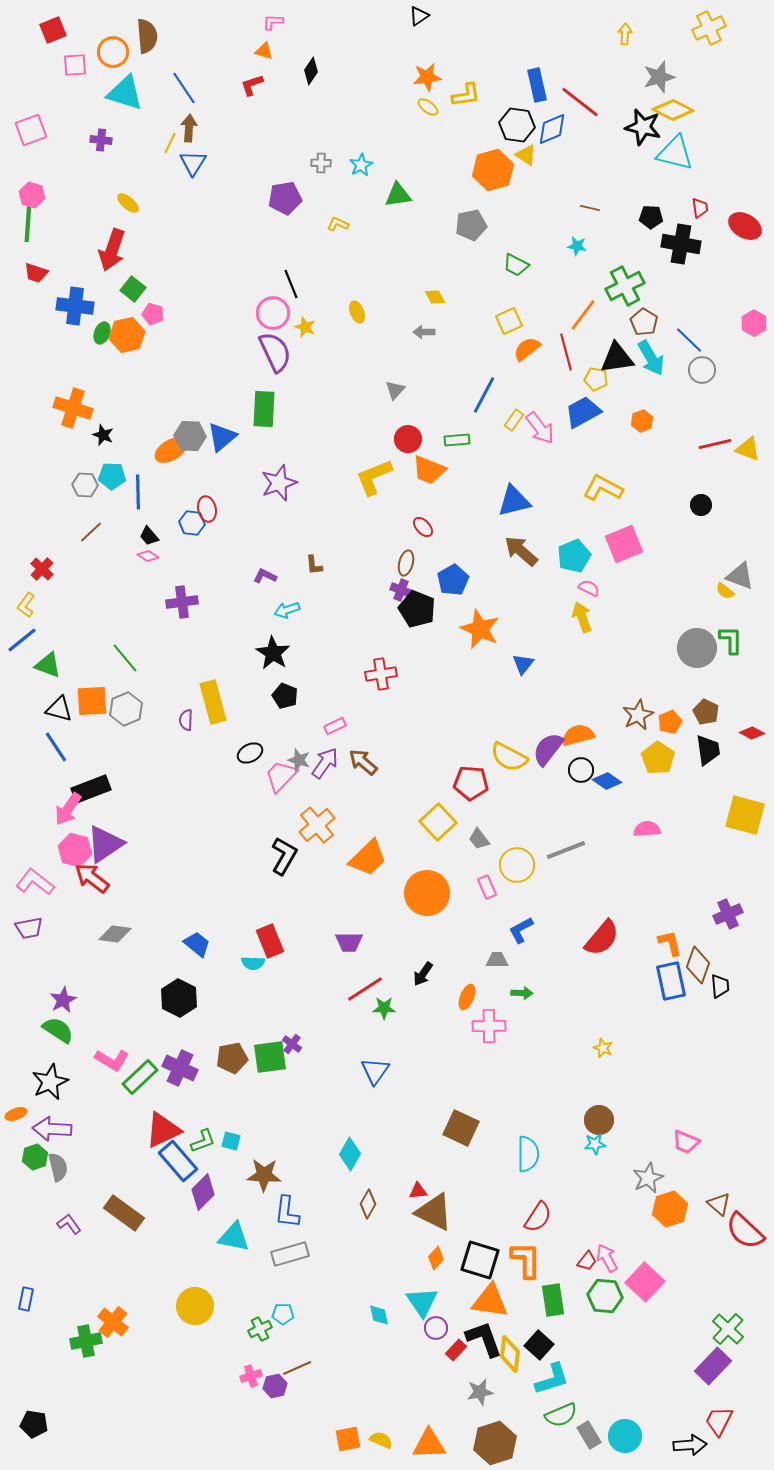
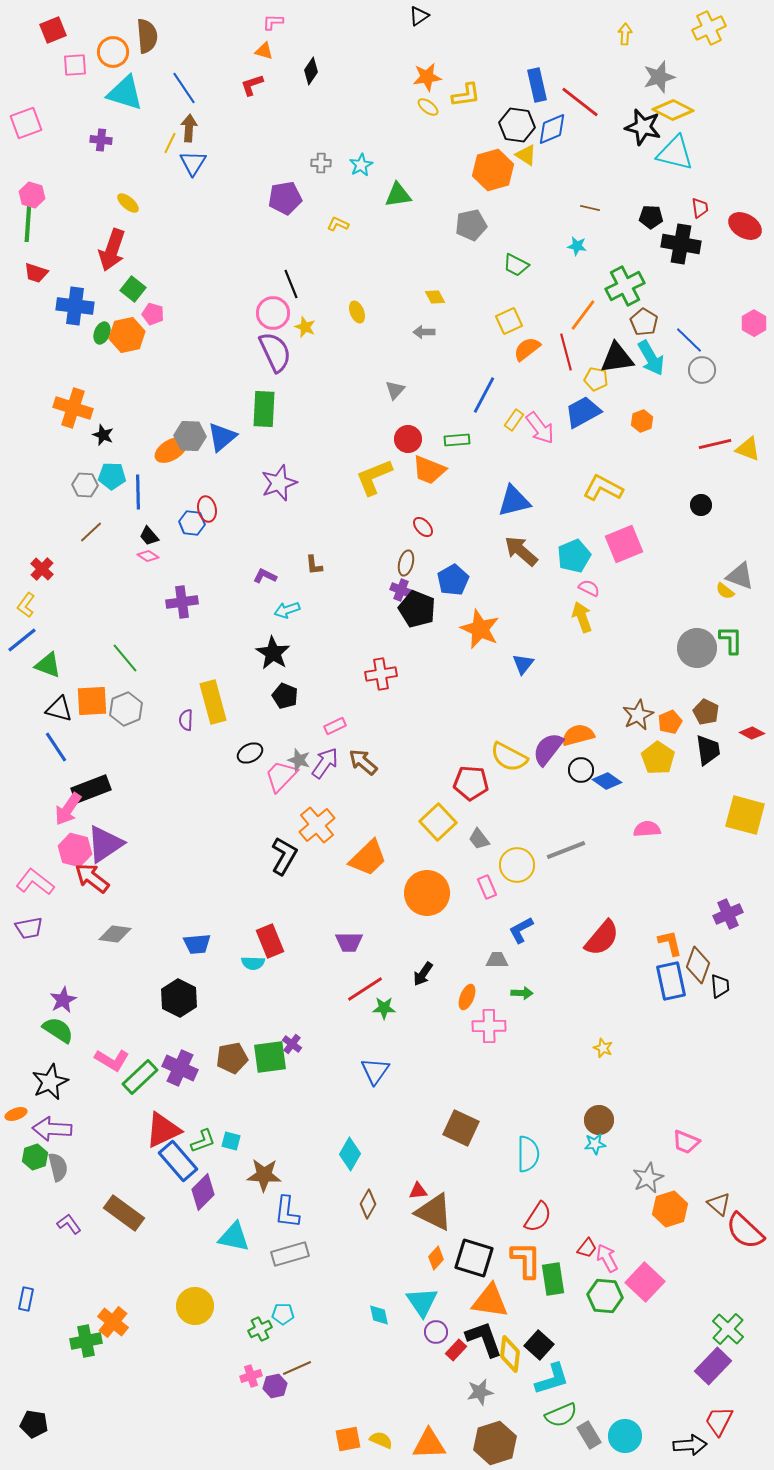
pink square at (31, 130): moved 5 px left, 7 px up
blue trapezoid at (197, 944): rotated 136 degrees clockwise
black square at (480, 1260): moved 6 px left, 2 px up
red trapezoid at (587, 1261): moved 13 px up
green rectangle at (553, 1300): moved 21 px up
purple circle at (436, 1328): moved 4 px down
